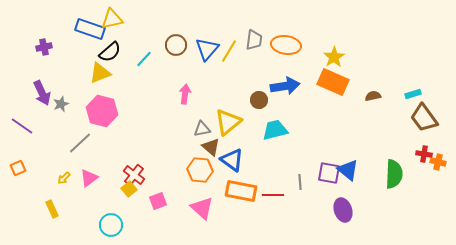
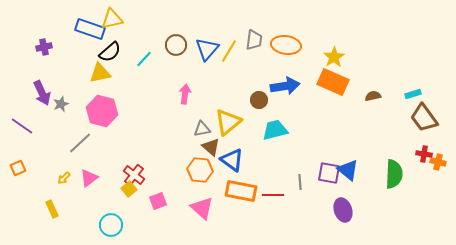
yellow triangle at (100, 73): rotated 10 degrees clockwise
